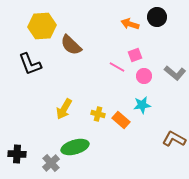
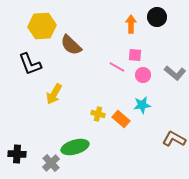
orange arrow: moved 1 px right; rotated 72 degrees clockwise
pink square: rotated 24 degrees clockwise
pink circle: moved 1 px left, 1 px up
yellow arrow: moved 10 px left, 15 px up
orange rectangle: moved 1 px up
